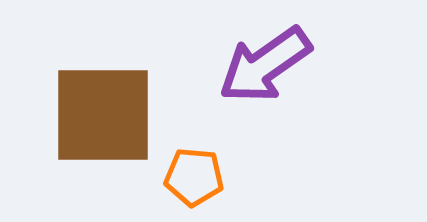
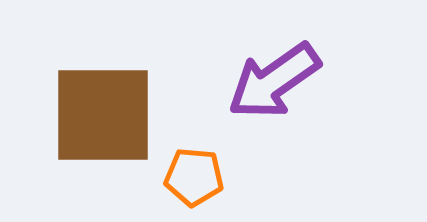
purple arrow: moved 9 px right, 16 px down
